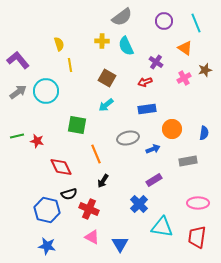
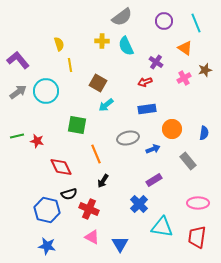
brown square: moved 9 px left, 5 px down
gray rectangle: rotated 60 degrees clockwise
